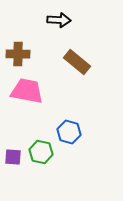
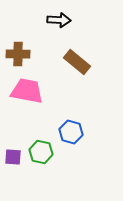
blue hexagon: moved 2 px right
